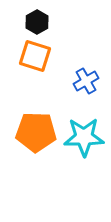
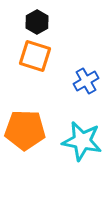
orange pentagon: moved 11 px left, 2 px up
cyan star: moved 2 px left, 4 px down; rotated 12 degrees clockwise
